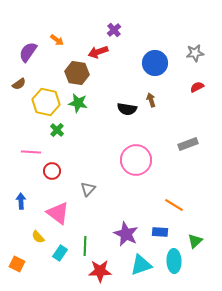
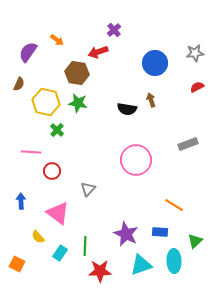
brown semicircle: rotated 32 degrees counterclockwise
